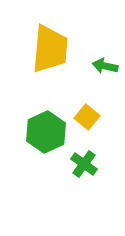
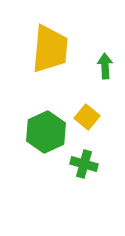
green arrow: rotated 75 degrees clockwise
green cross: rotated 20 degrees counterclockwise
